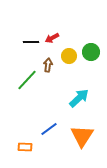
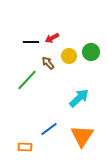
brown arrow: moved 2 px up; rotated 48 degrees counterclockwise
